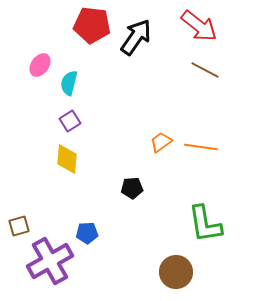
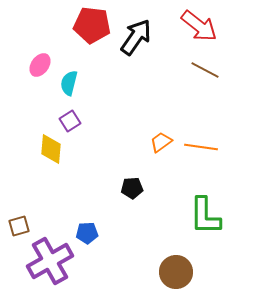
yellow diamond: moved 16 px left, 10 px up
green L-shape: moved 8 px up; rotated 9 degrees clockwise
